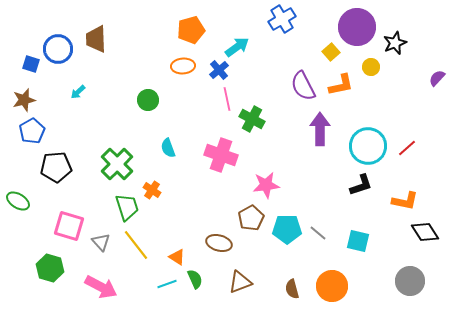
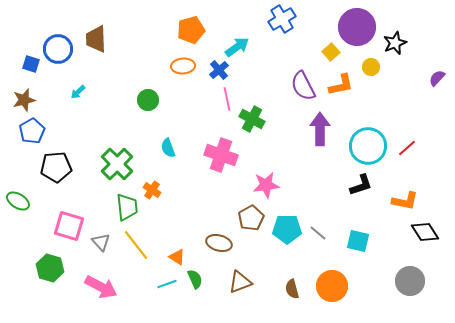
green trapezoid at (127, 207): rotated 12 degrees clockwise
